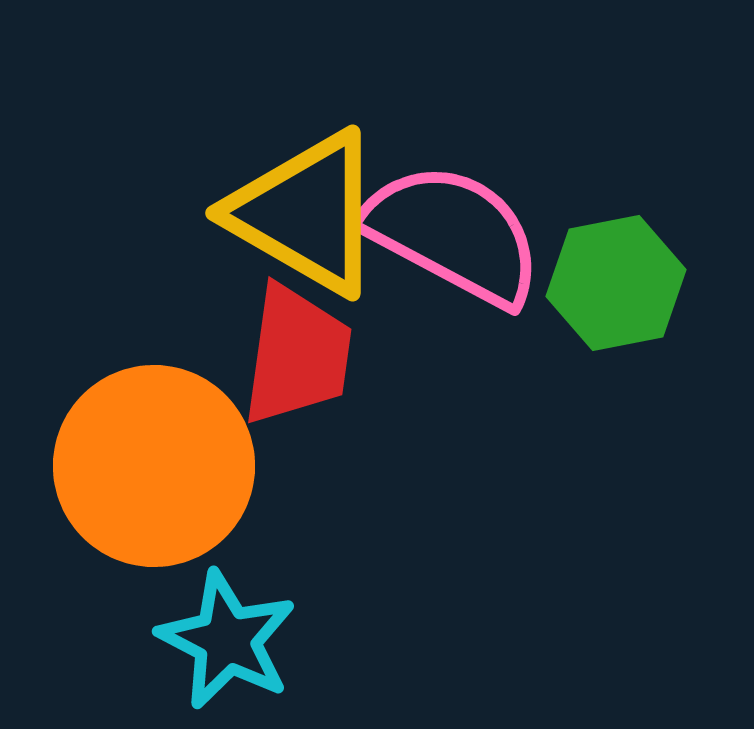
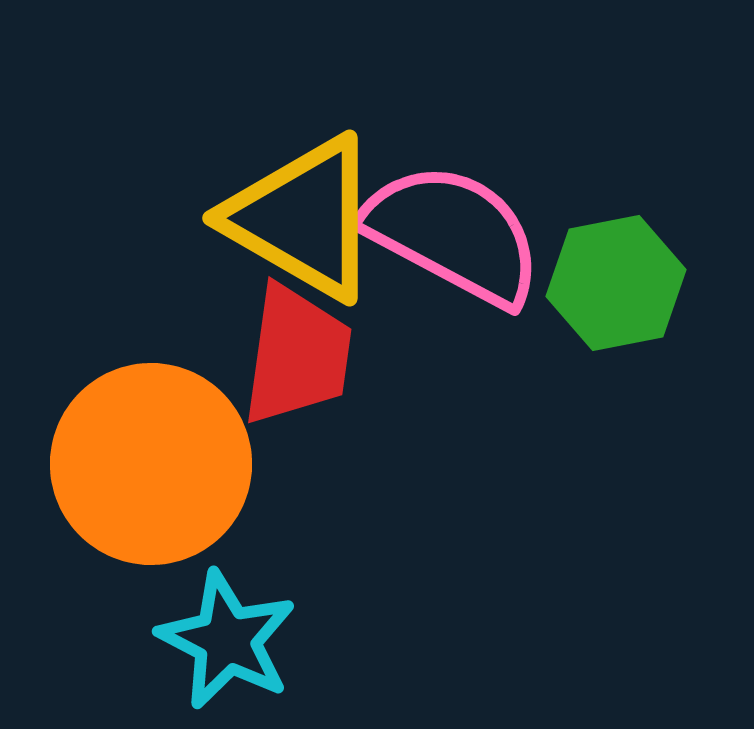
yellow triangle: moved 3 px left, 5 px down
orange circle: moved 3 px left, 2 px up
